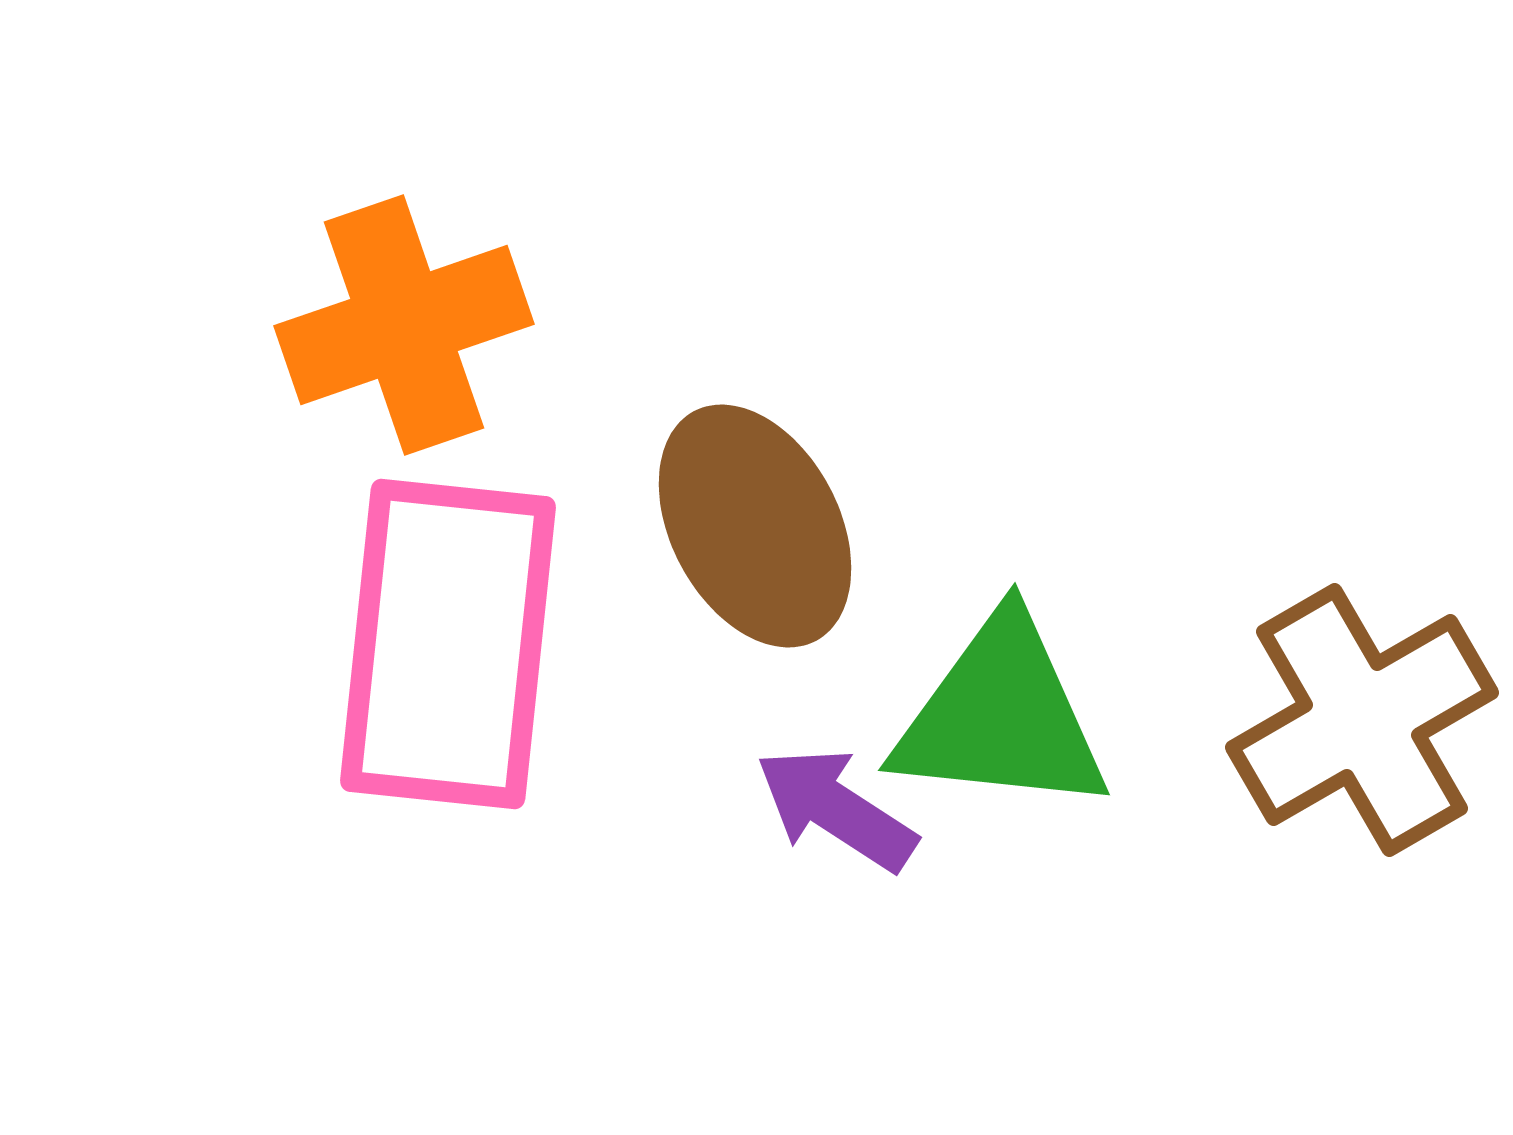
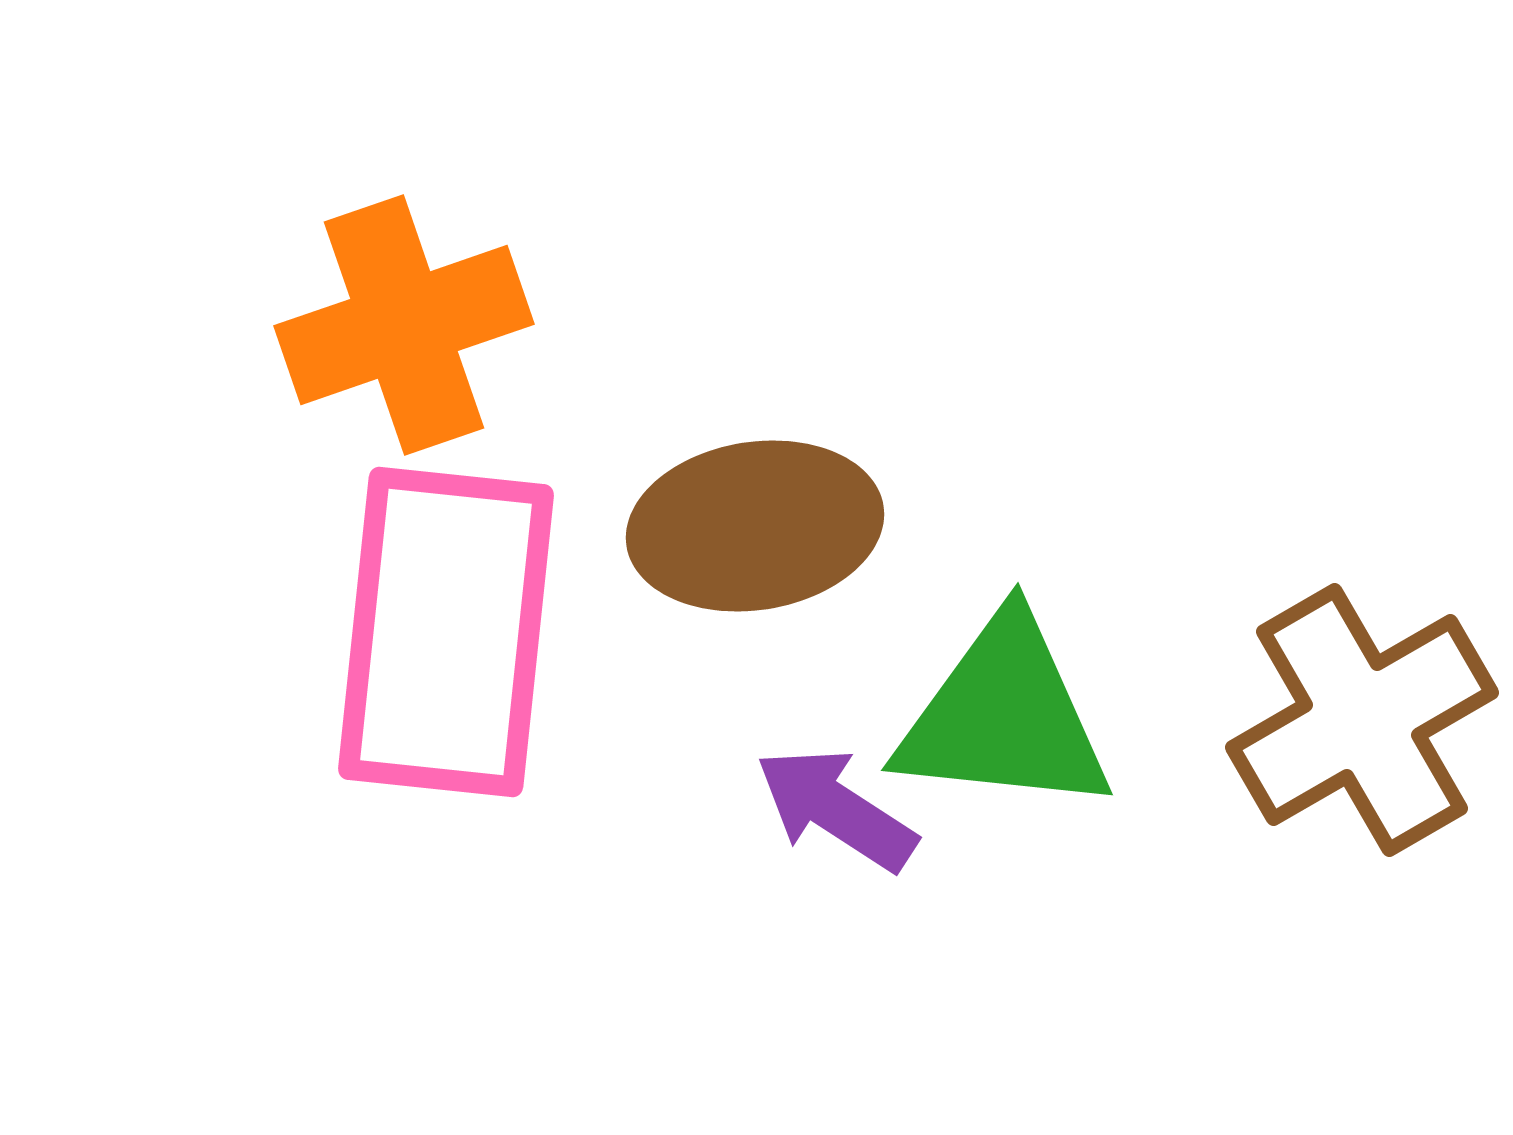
brown ellipse: rotated 71 degrees counterclockwise
pink rectangle: moved 2 px left, 12 px up
green triangle: moved 3 px right
